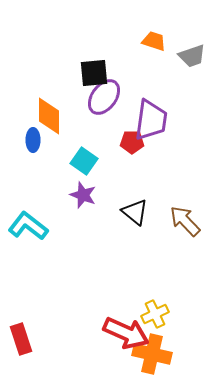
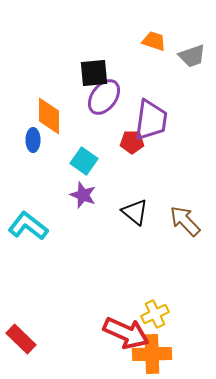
red rectangle: rotated 28 degrees counterclockwise
orange cross: rotated 15 degrees counterclockwise
